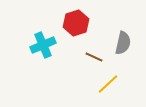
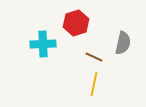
cyan cross: moved 1 px up; rotated 20 degrees clockwise
yellow line: moved 14 px left; rotated 35 degrees counterclockwise
